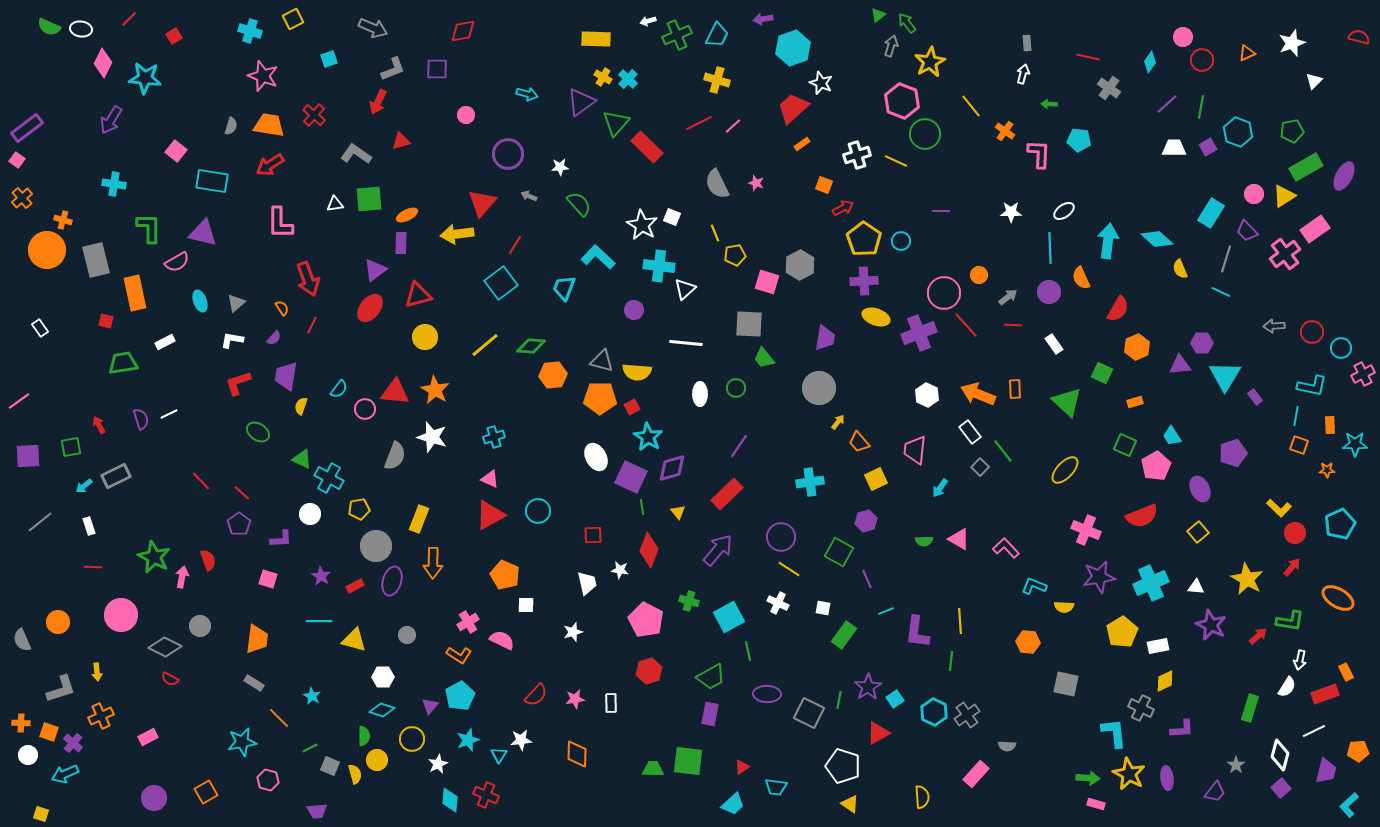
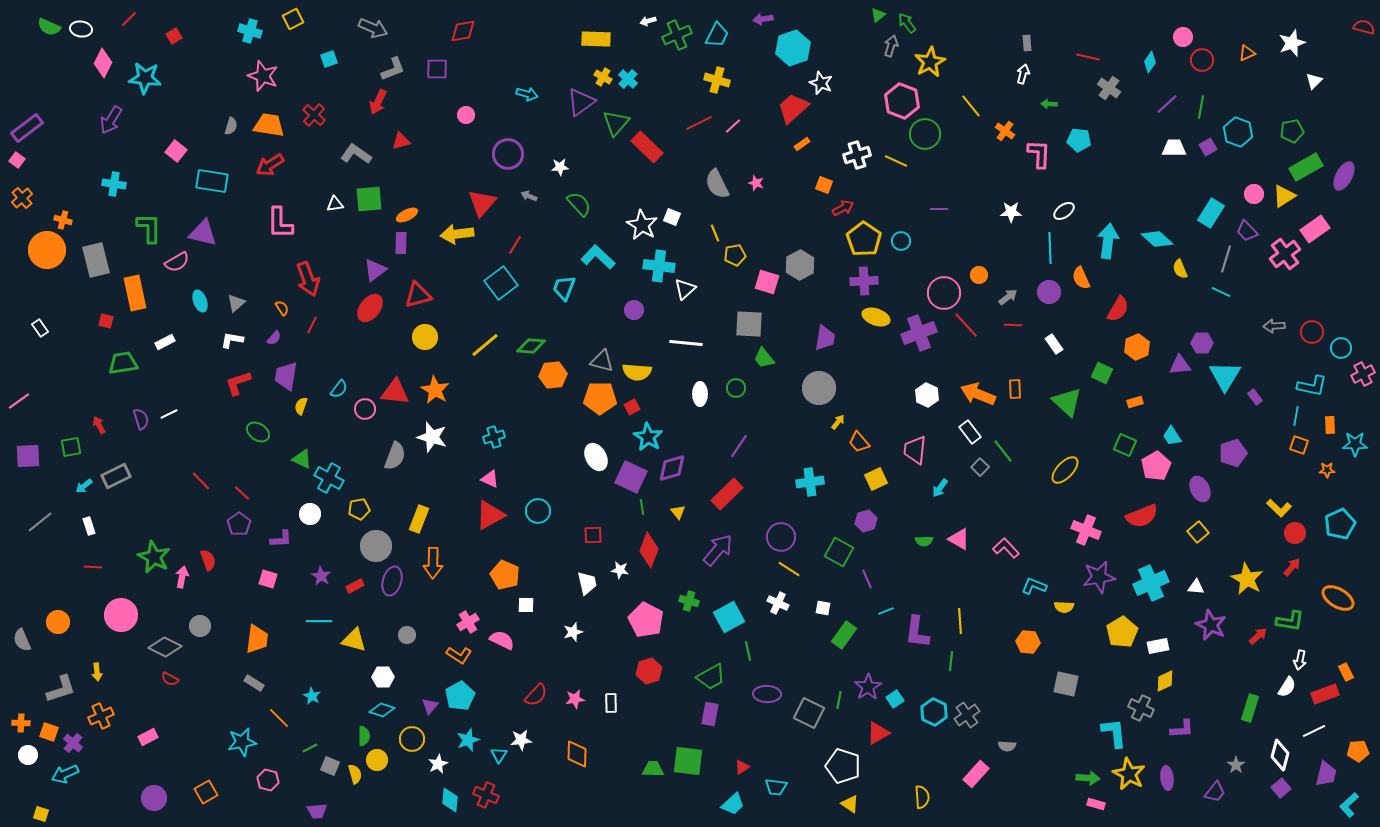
red semicircle at (1359, 37): moved 5 px right, 10 px up
purple line at (941, 211): moved 2 px left, 2 px up
purple trapezoid at (1326, 771): moved 3 px down
